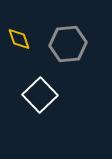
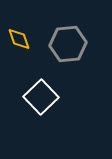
white square: moved 1 px right, 2 px down
